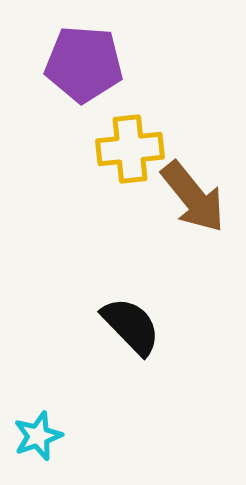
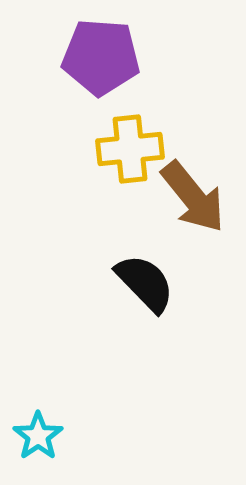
purple pentagon: moved 17 px right, 7 px up
black semicircle: moved 14 px right, 43 px up
cyan star: rotated 15 degrees counterclockwise
